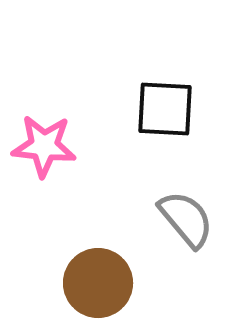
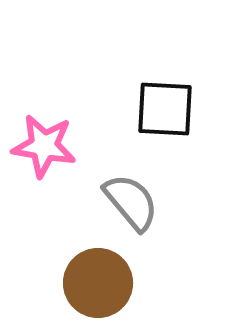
pink star: rotated 4 degrees clockwise
gray semicircle: moved 55 px left, 17 px up
